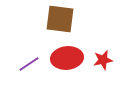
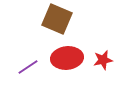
brown square: moved 3 px left; rotated 16 degrees clockwise
purple line: moved 1 px left, 3 px down
